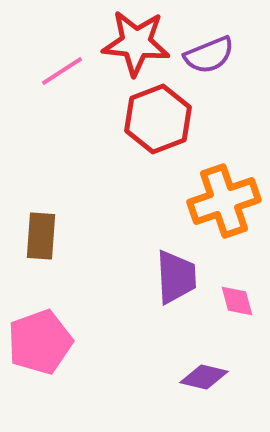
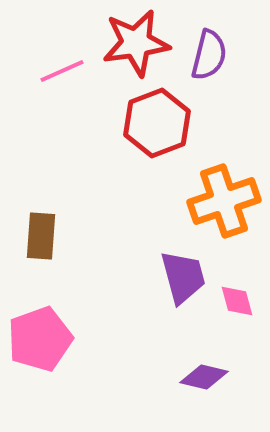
red star: rotated 14 degrees counterclockwise
purple semicircle: rotated 54 degrees counterclockwise
pink line: rotated 9 degrees clockwise
red hexagon: moved 1 px left, 4 px down
purple trapezoid: moved 7 px right; rotated 12 degrees counterclockwise
pink pentagon: moved 3 px up
